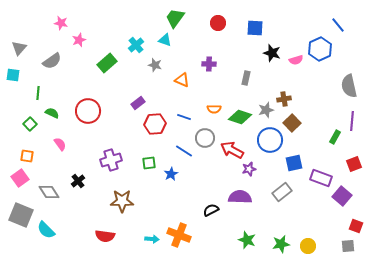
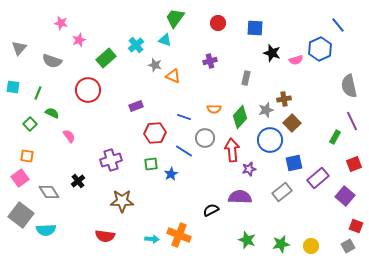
gray semicircle at (52, 61): rotated 54 degrees clockwise
green rectangle at (107, 63): moved 1 px left, 5 px up
purple cross at (209, 64): moved 1 px right, 3 px up; rotated 16 degrees counterclockwise
cyan square at (13, 75): moved 12 px down
orange triangle at (182, 80): moved 9 px left, 4 px up
green line at (38, 93): rotated 16 degrees clockwise
purple rectangle at (138, 103): moved 2 px left, 3 px down; rotated 16 degrees clockwise
red circle at (88, 111): moved 21 px up
green diamond at (240, 117): rotated 65 degrees counterclockwise
purple line at (352, 121): rotated 30 degrees counterclockwise
red hexagon at (155, 124): moved 9 px down
pink semicircle at (60, 144): moved 9 px right, 8 px up
red arrow at (232, 150): rotated 55 degrees clockwise
green square at (149, 163): moved 2 px right, 1 px down
purple rectangle at (321, 178): moved 3 px left; rotated 60 degrees counterclockwise
purple square at (342, 196): moved 3 px right
gray square at (21, 215): rotated 15 degrees clockwise
cyan semicircle at (46, 230): rotated 48 degrees counterclockwise
yellow circle at (308, 246): moved 3 px right
gray square at (348, 246): rotated 24 degrees counterclockwise
